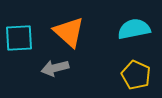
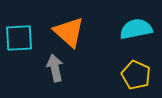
cyan semicircle: moved 2 px right
gray arrow: rotated 92 degrees clockwise
